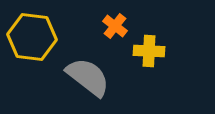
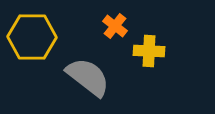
yellow hexagon: rotated 6 degrees counterclockwise
